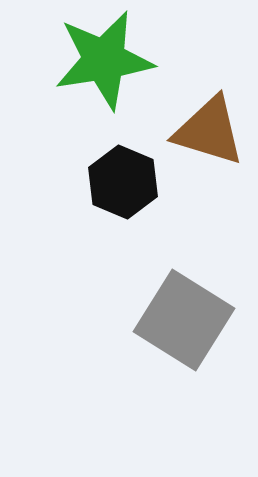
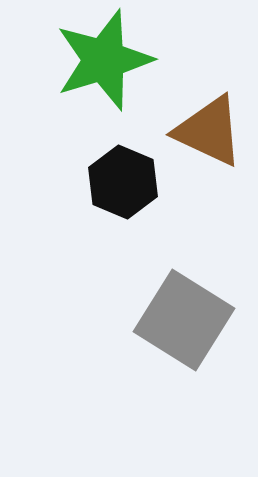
green star: rotated 8 degrees counterclockwise
brown triangle: rotated 8 degrees clockwise
